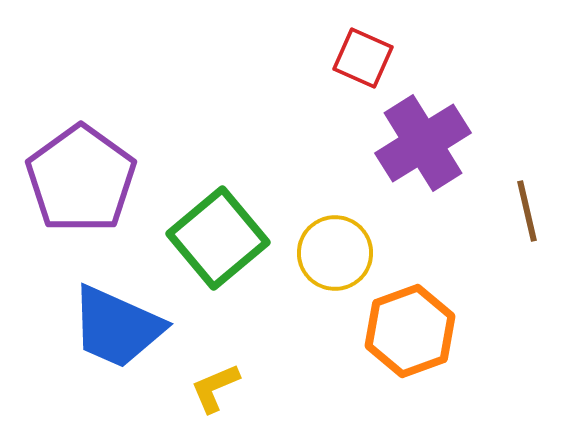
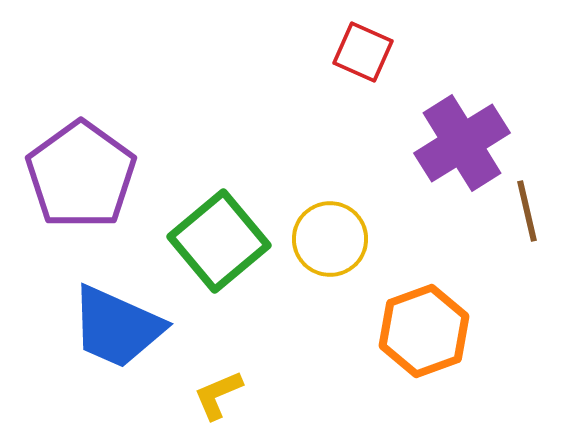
red square: moved 6 px up
purple cross: moved 39 px right
purple pentagon: moved 4 px up
green square: moved 1 px right, 3 px down
yellow circle: moved 5 px left, 14 px up
orange hexagon: moved 14 px right
yellow L-shape: moved 3 px right, 7 px down
